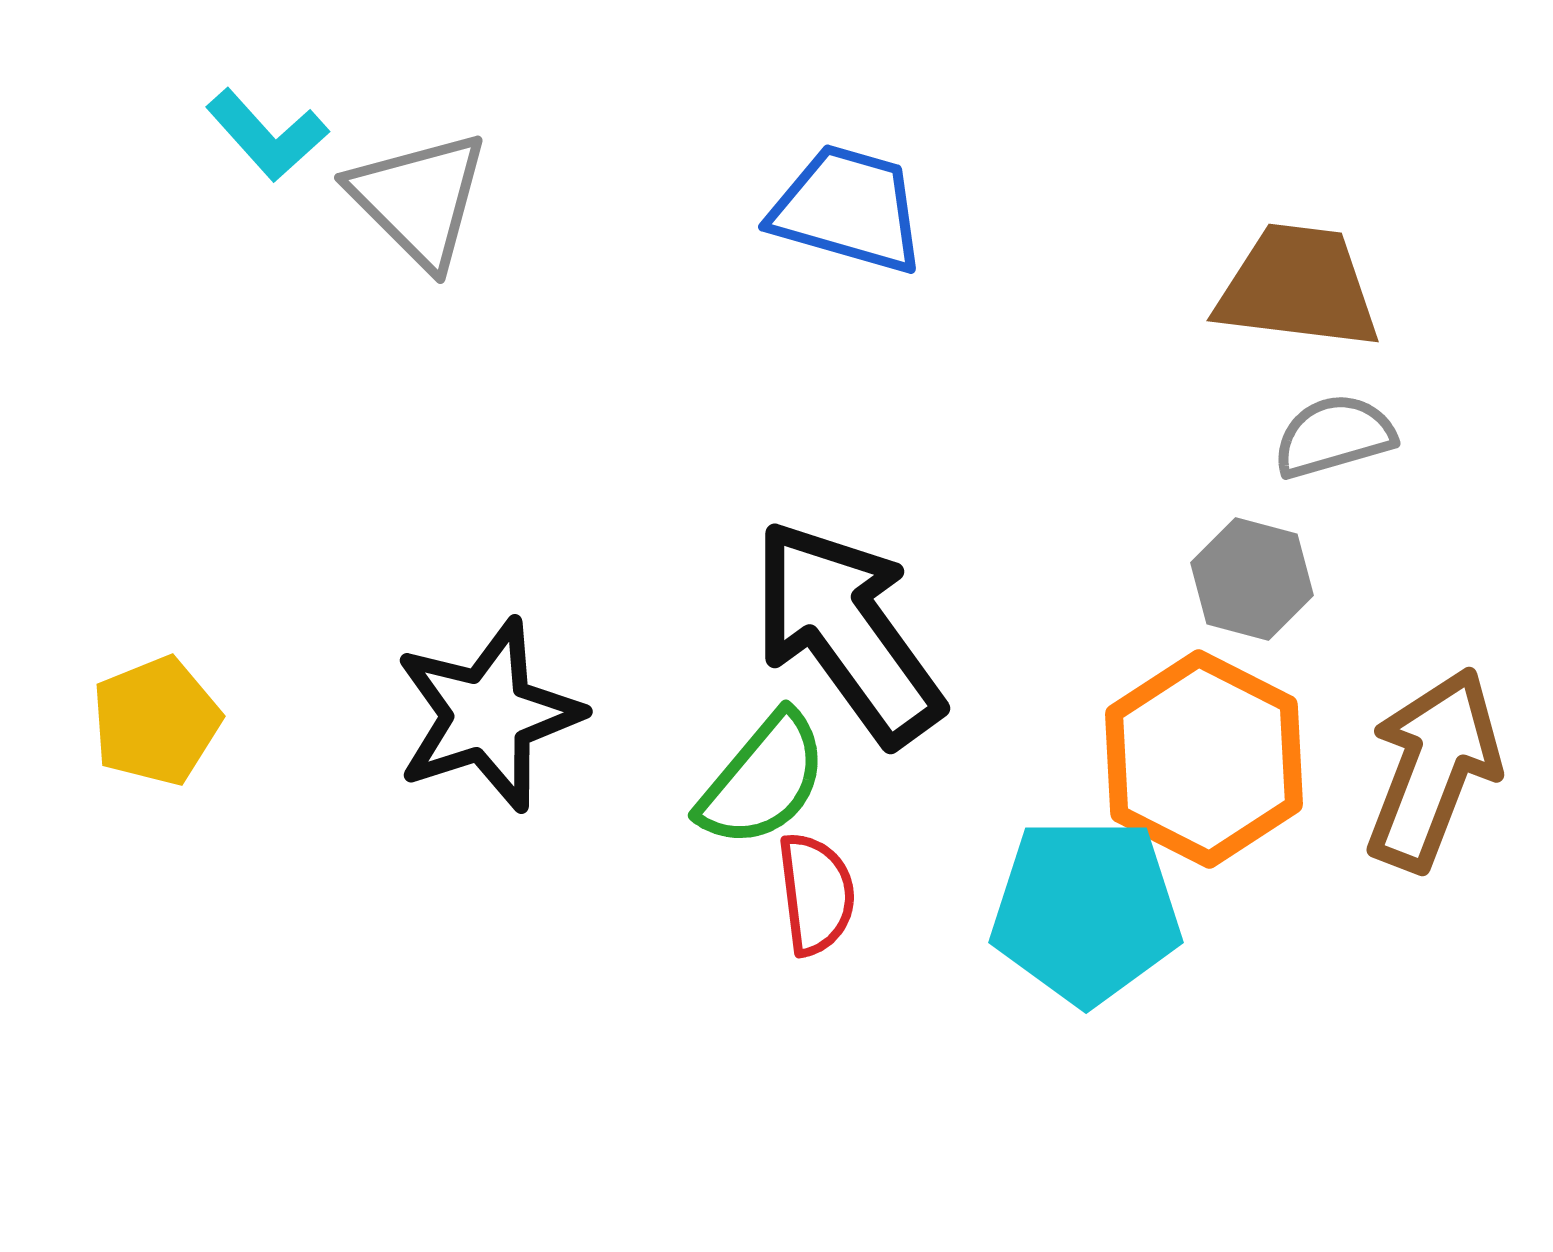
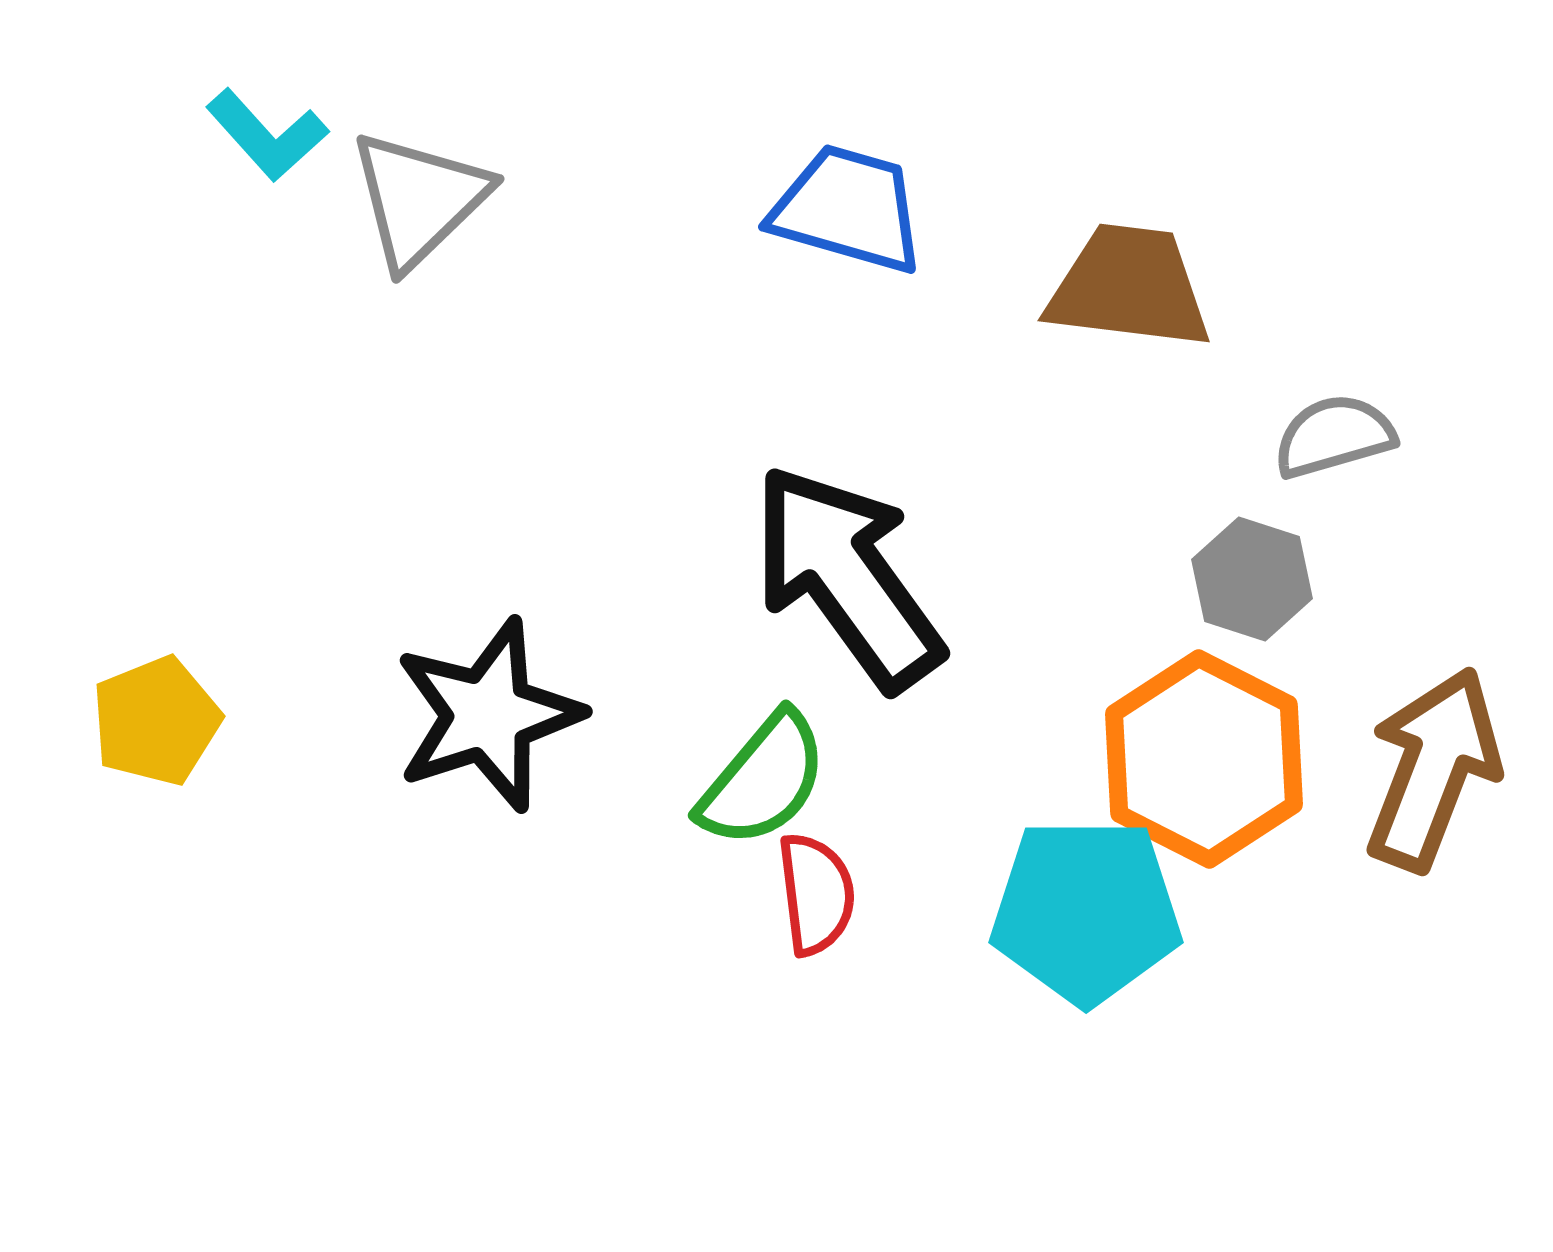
gray triangle: rotated 31 degrees clockwise
brown trapezoid: moved 169 px left
gray hexagon: rotated 3 degrees clockwise
black arrow: moved 55 px up
